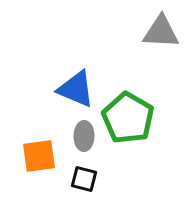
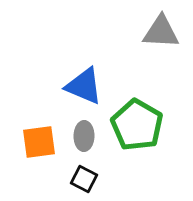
blue triangle: moved 8 px right, 3 px up
green pentagon: moved 9 px right, 7 px down
orange square: moved 14 px up
black square: rotated 12 degrees clockwise
